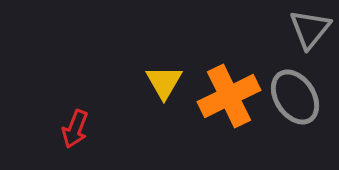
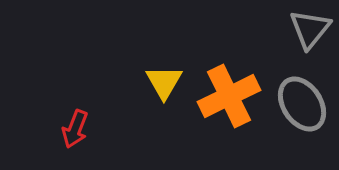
gray ellipse: moved 7 px right, 7 px down
